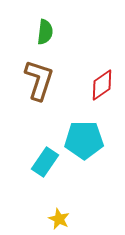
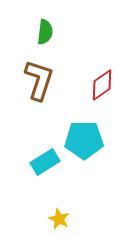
cyan rectangle: rotated 24 degrees clockwise
